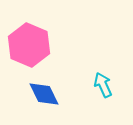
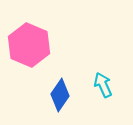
blue diamond: moved 16 px right, 1 px down; rotated 60 degrees clockwise
